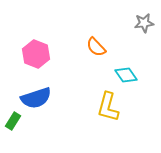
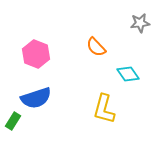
gray star: moved 4 px left
cyan diamond: moved 2 px right, 1 px up
yellow L-shape: moved 4 px left, 2 px down
